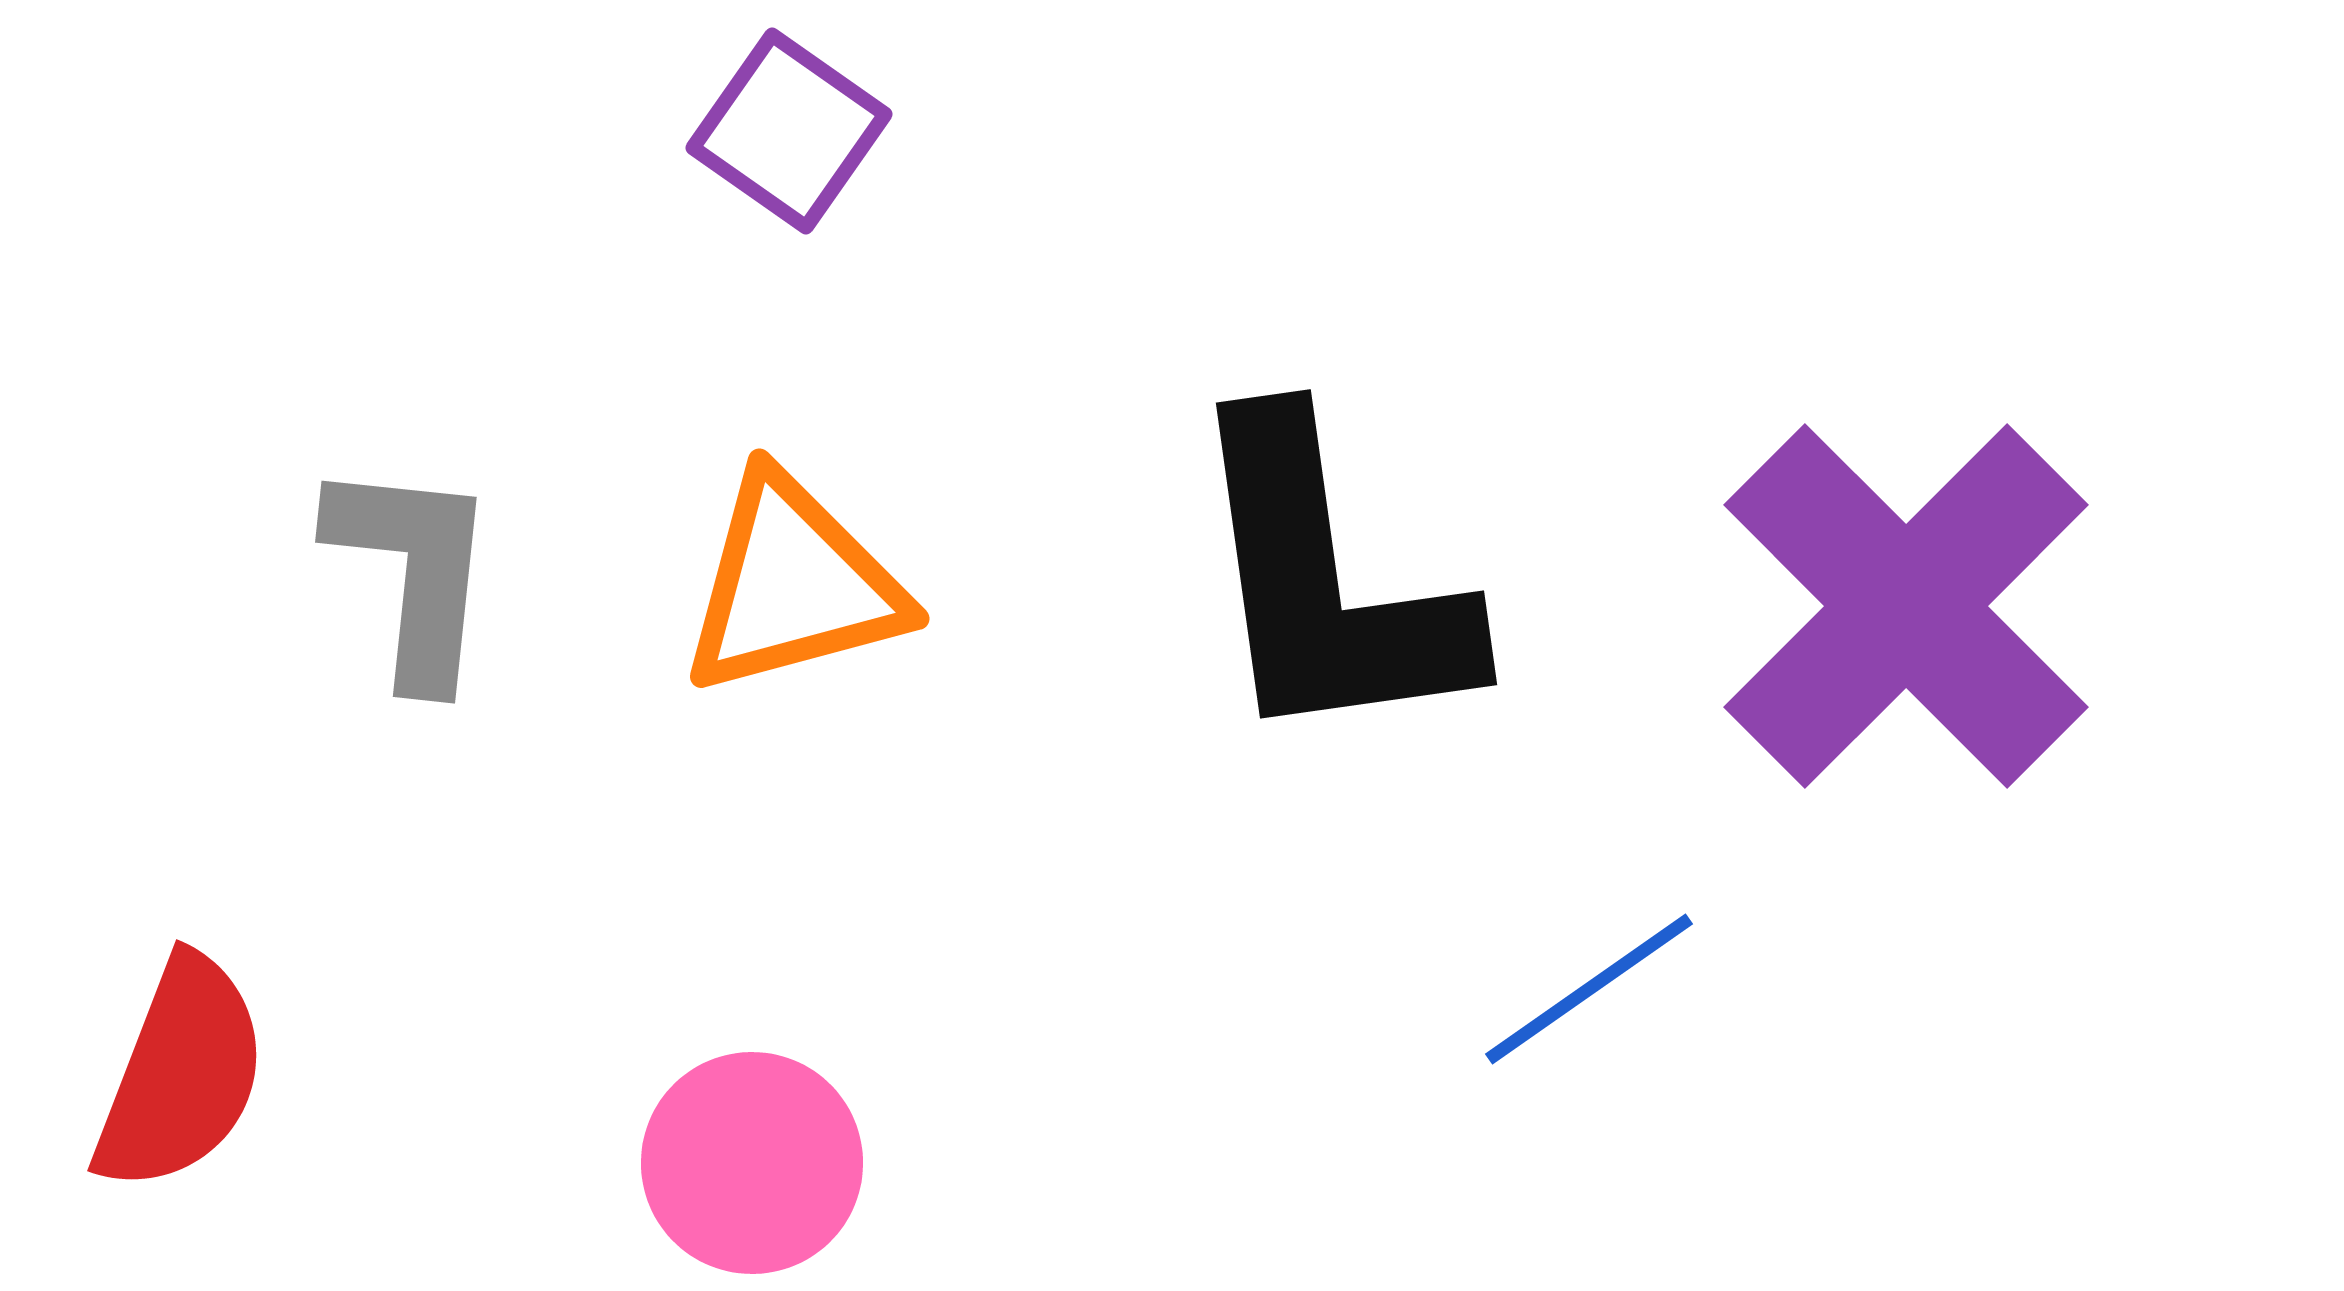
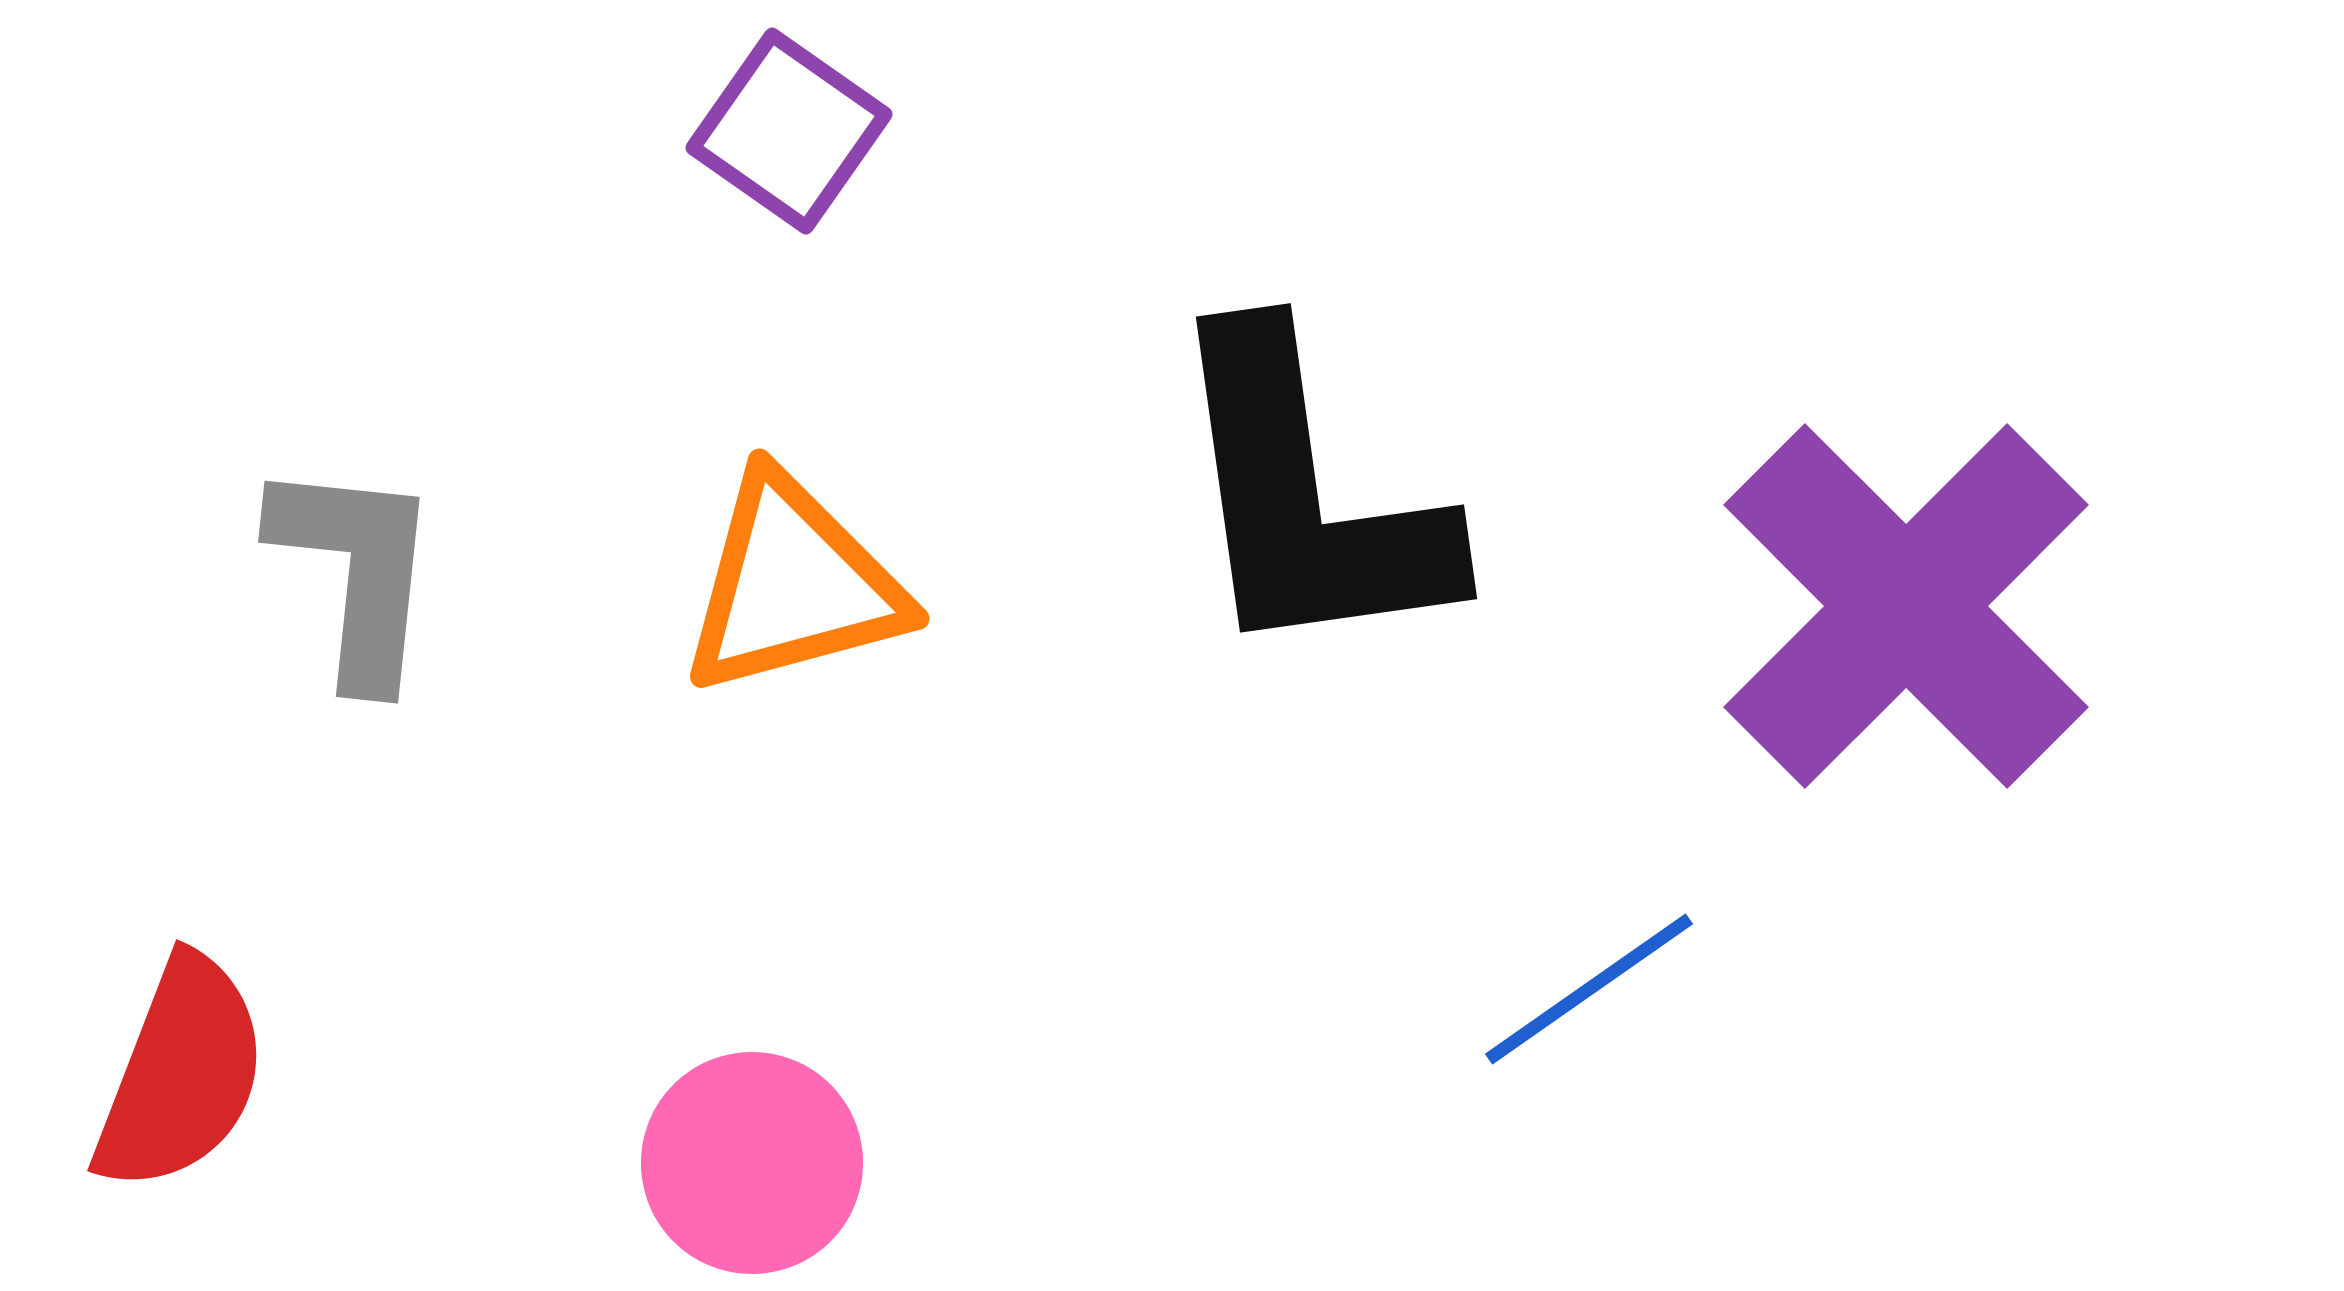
gray L-shape: moved 57 px left
black L-shape: moved 20 px left, 86 px up
